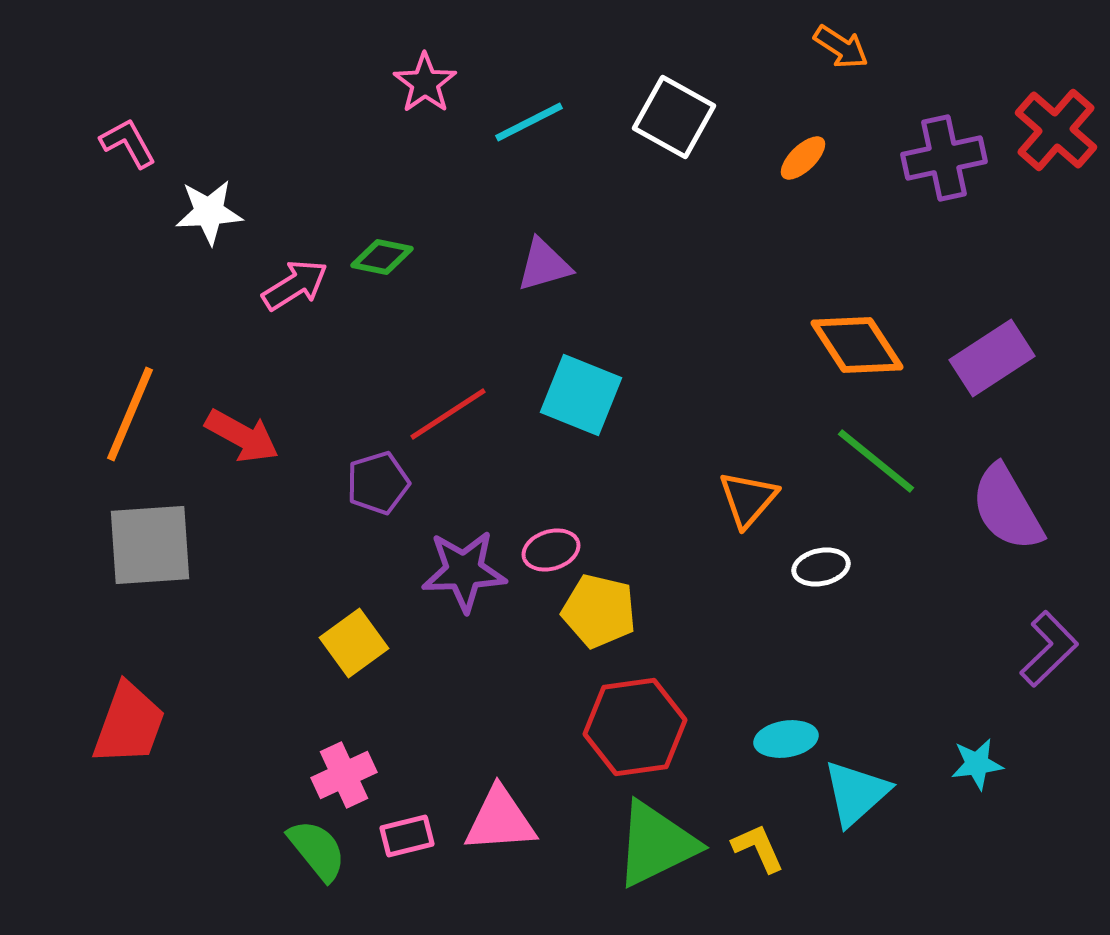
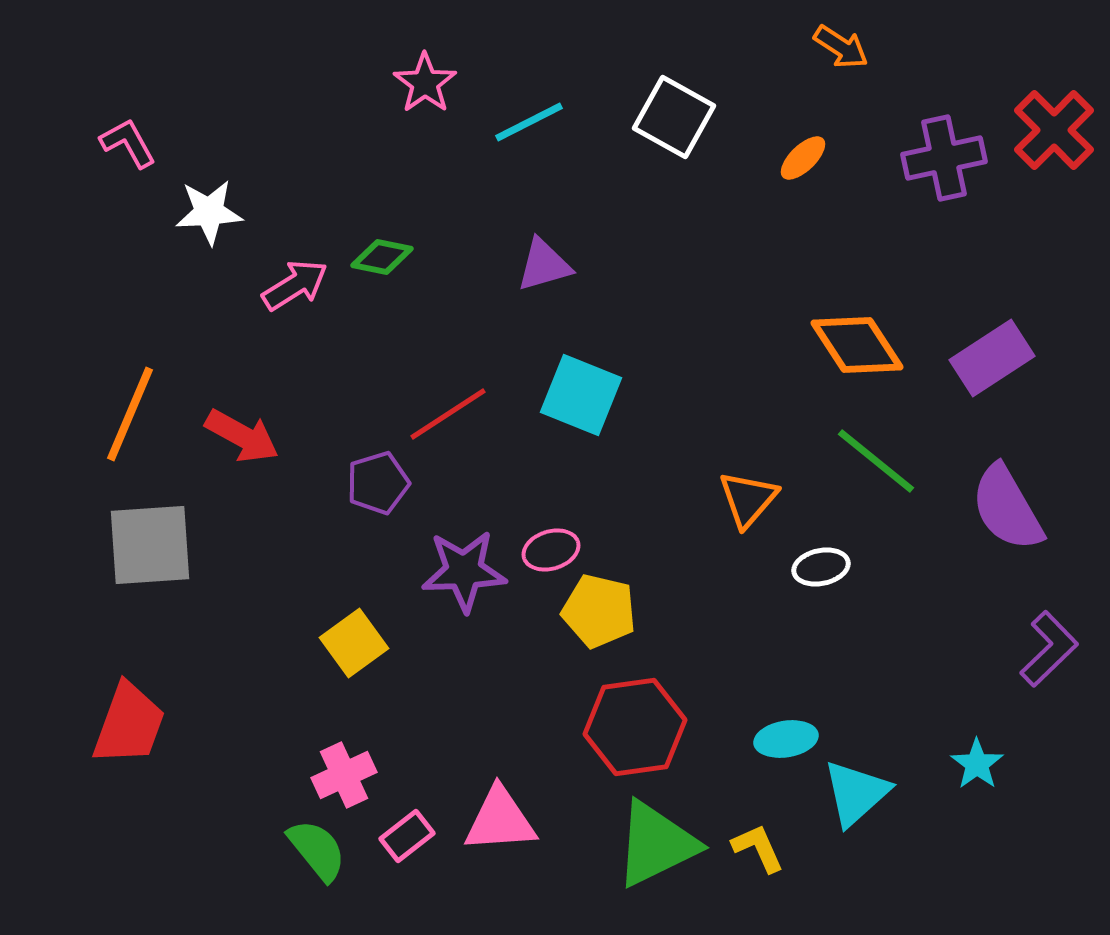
red cross: moved 2 px left; rotated 4 degrees clockwise
cyan star: rotated 28 degrees counterclockwise
pink rectangle: rotated 24 degrees counterclockwise
